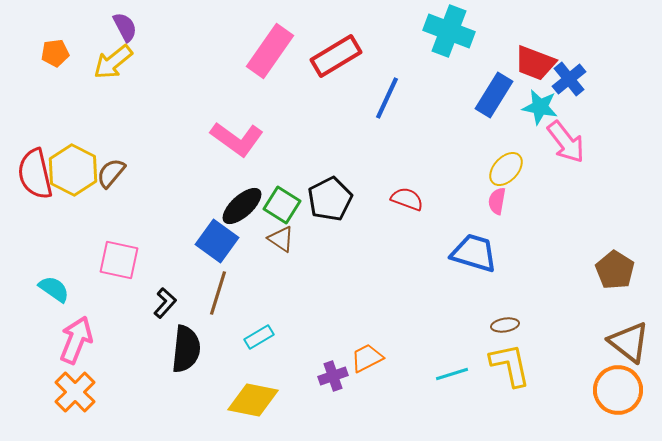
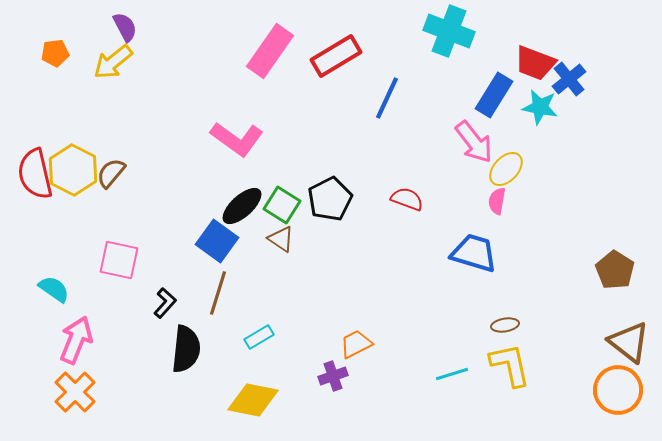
pink arrow at (566, 142): moved 92 px left
orange trapezoid at (367, 358): moved 11 px left, 14 px up
